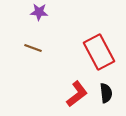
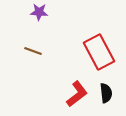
brown line: moved 3 px down
